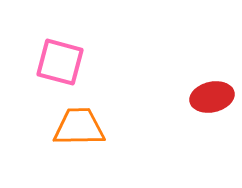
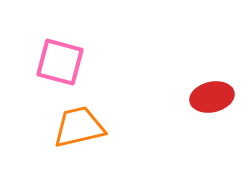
orange trapezoid: rotated 12 degrees counterclockwise
